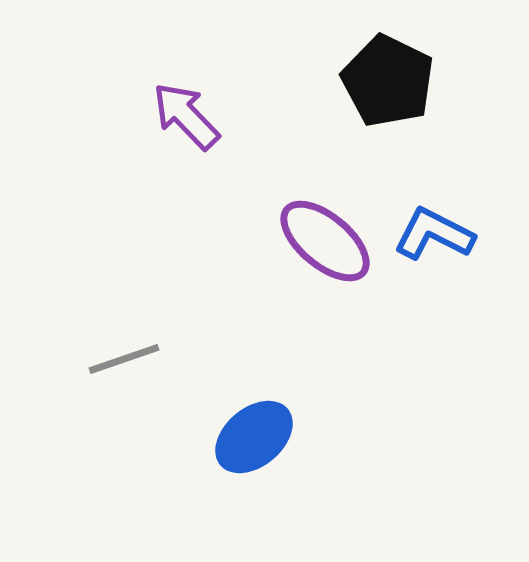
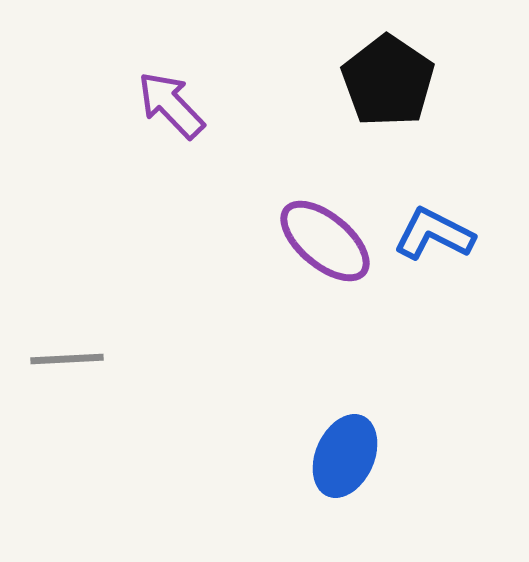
black pentagon: rotated 8 degrees clockwise
purple arrow: moved 15 px left, 11 px up
gray line: moved 57 px left; rotated 16 degrees clockwise
blue ellipse: moved 91 px right, 19 px down; rotated 26 degrees counterclockwise
